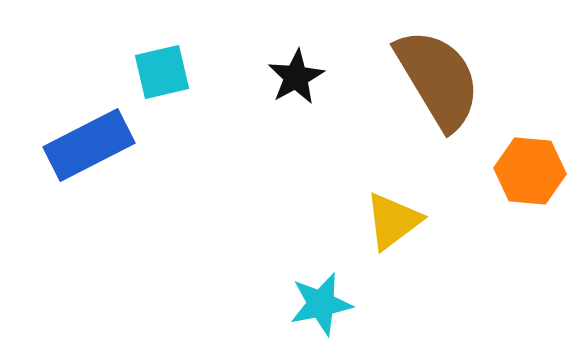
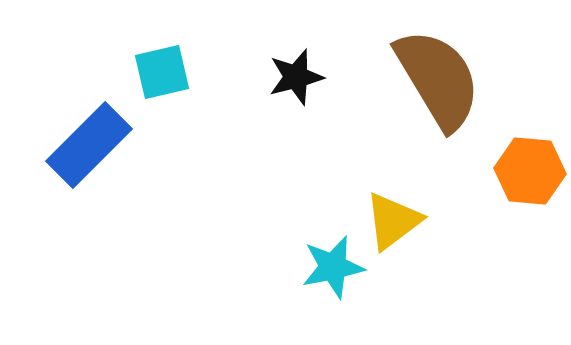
black star: rotated 14 degrees clockwise
blue rectangle: rotated 18 degrees counterclockwise
cyan star: moved 12 px right, 37 px up
